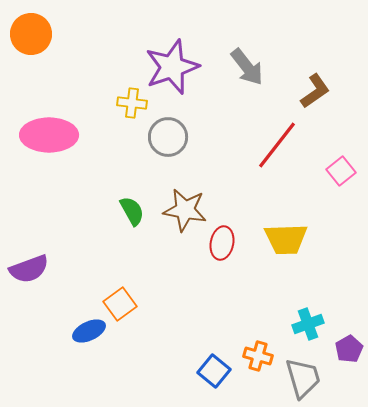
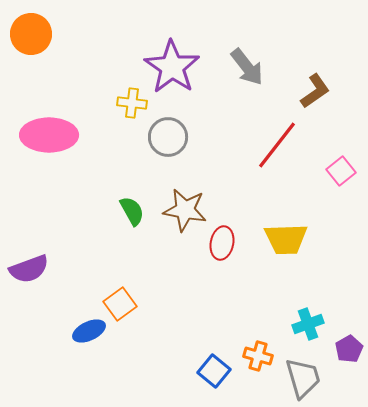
purple star: rotated 18 degrees counterclockwise
